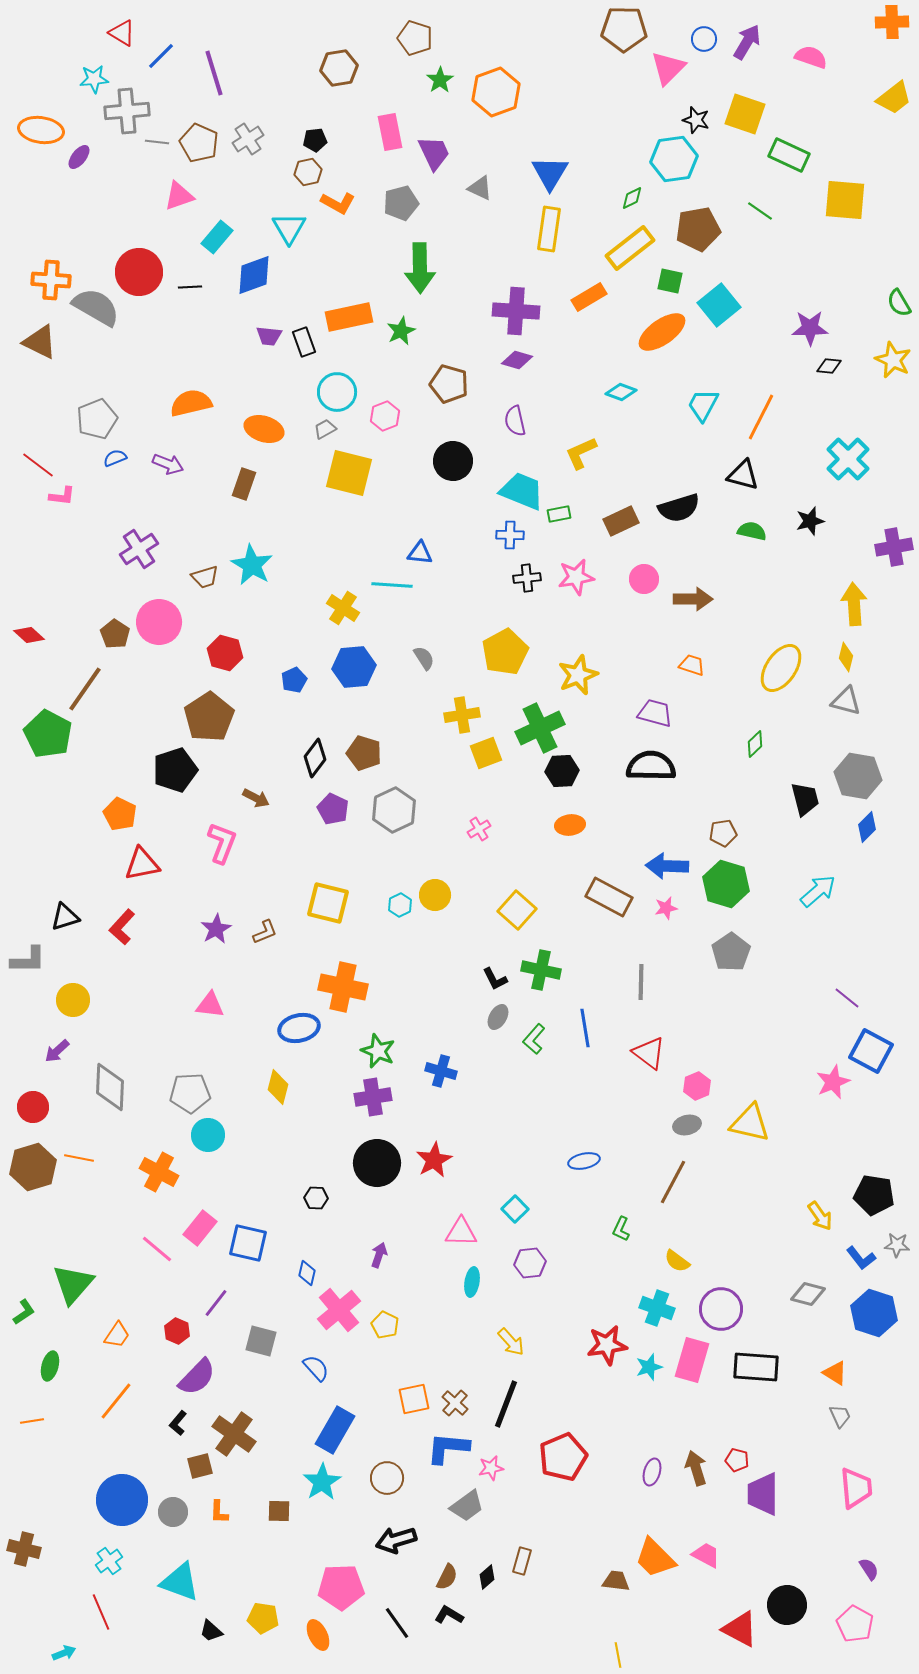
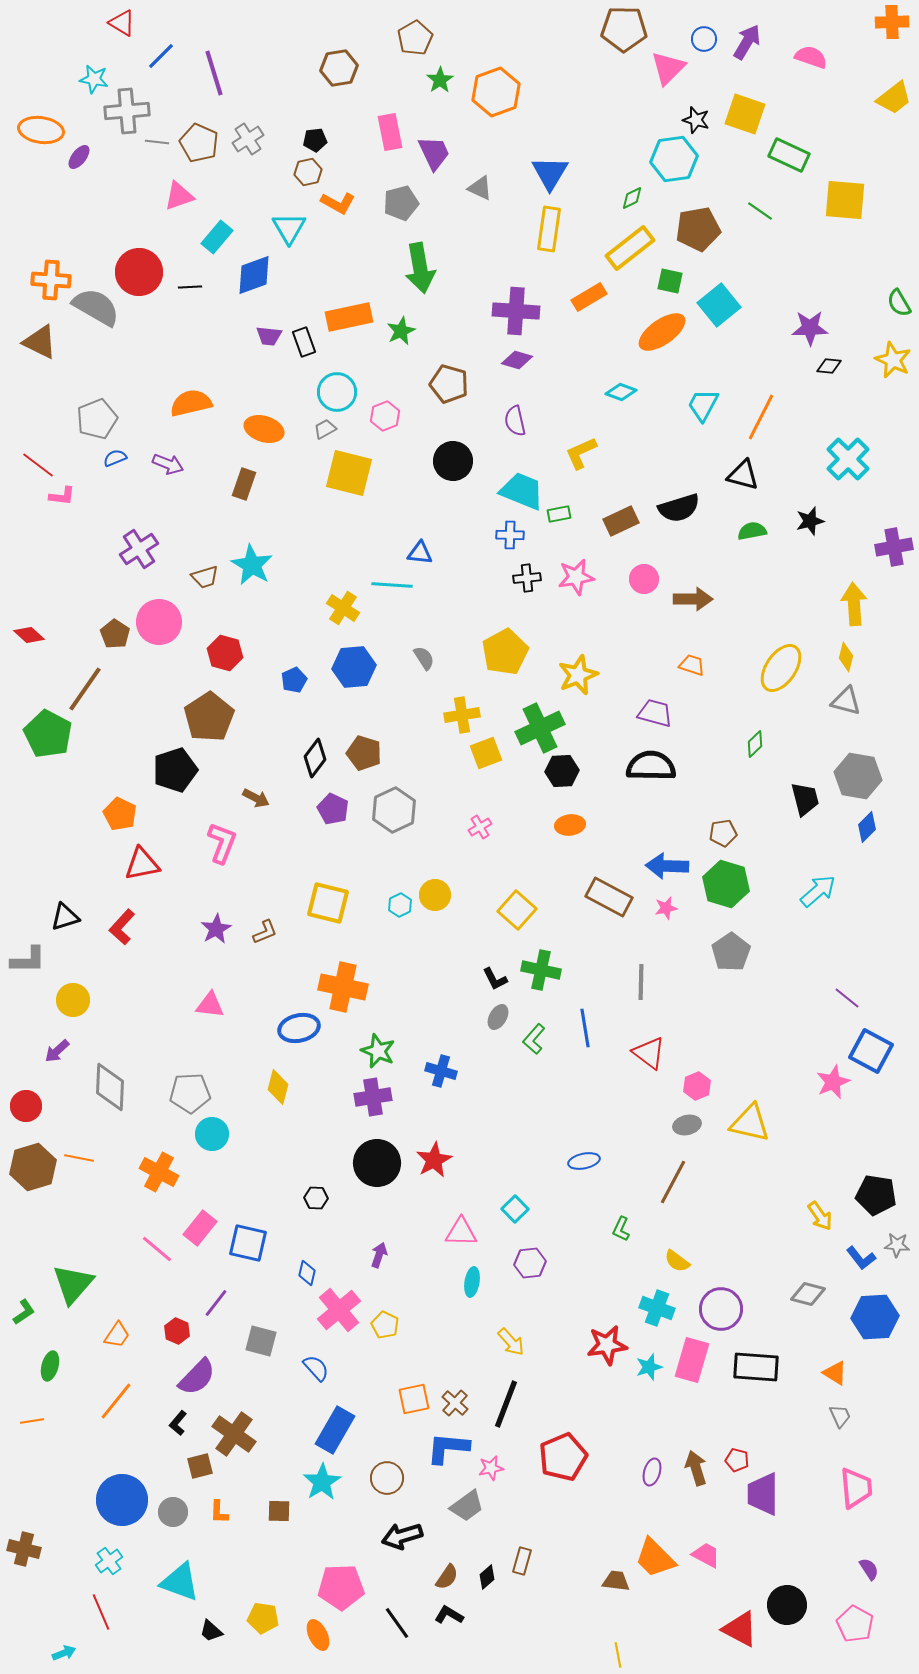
red triangle at (122, 33): moved 10 px up
brown pentagon at (415, 38): rotated 24 degrees clockwise
cyan star at (94, 79): rotated 16 degrees clockwise
green arrow at (420, 268): rotated 9 degrees counterclockwise
green semicircle at (752, 531): rotated 24 degrees counterclockwise
pink cross at (479, 829): moved 1 px right, 2 px up
red circle at (33, 1107): moved 7 px left, 1 px up
cyan circle at (208, 1135): moved 4 px right, 1 px up
black pentagon at (874, 1195): moved 2 px right
blue hexagon at (874, 1313): moved 1 px right, 4 px down; rotated 21 degrees counterclockwise
black arrow at (396, 1540): moved 6 px right, 4 px up
brown semicircle at (447, 1577): rotated 8 degrees clockwise
